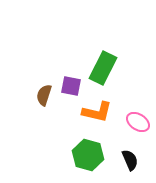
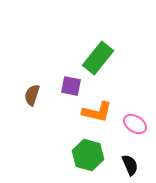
green rectangle: moved 5 px left, 10 px up; rotated 12 degrees clockwise
brown semicircle: moved 12 px left
pink ellipse: moved 3 px left, 2 px down
black semicircle: moved 5 px down
